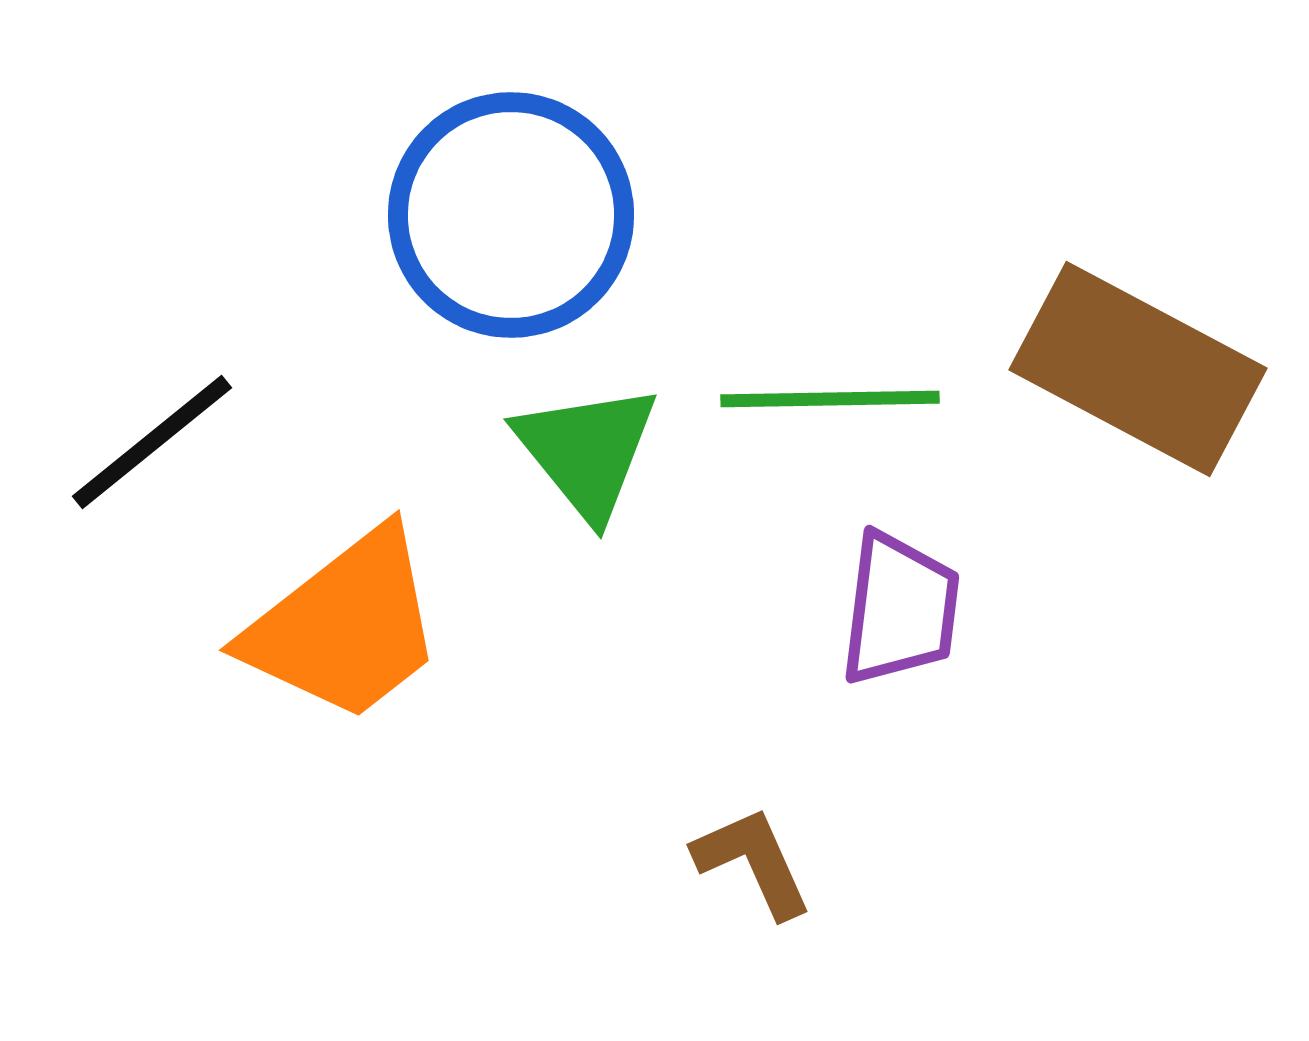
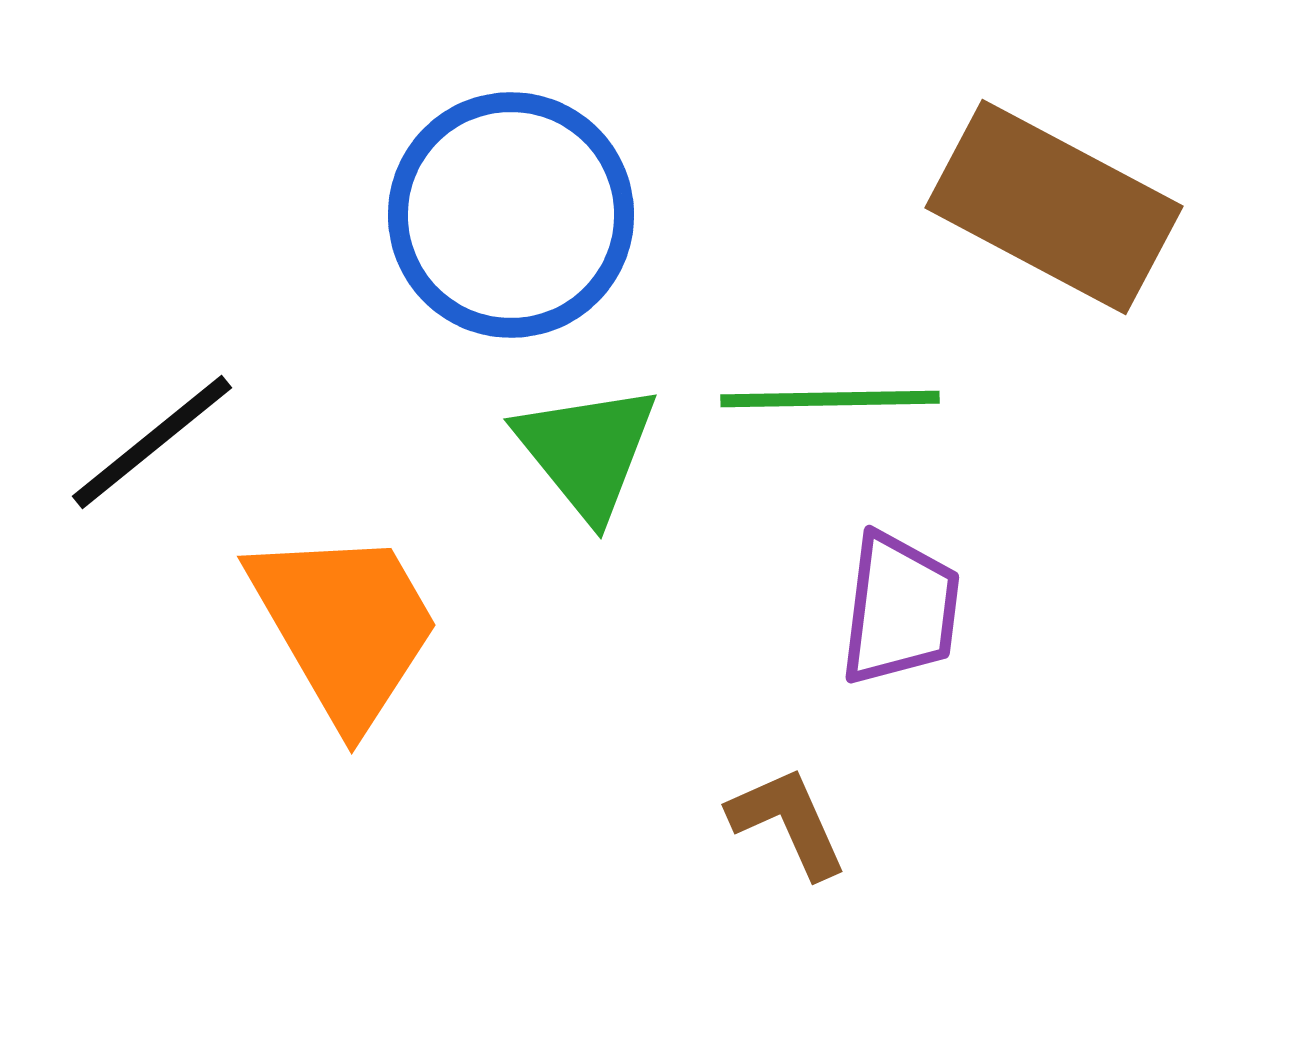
brown rectangle: moved 84 px left, 162 px up
orange trapezoid: rotated 82 degrees counterclockwise
brown L-shape: moved 35 px right, 40 px up
